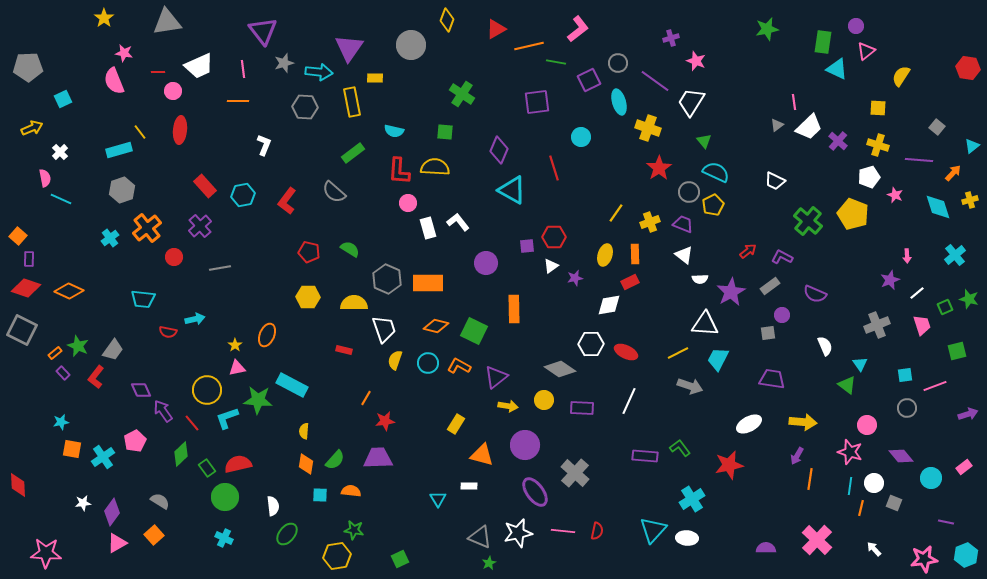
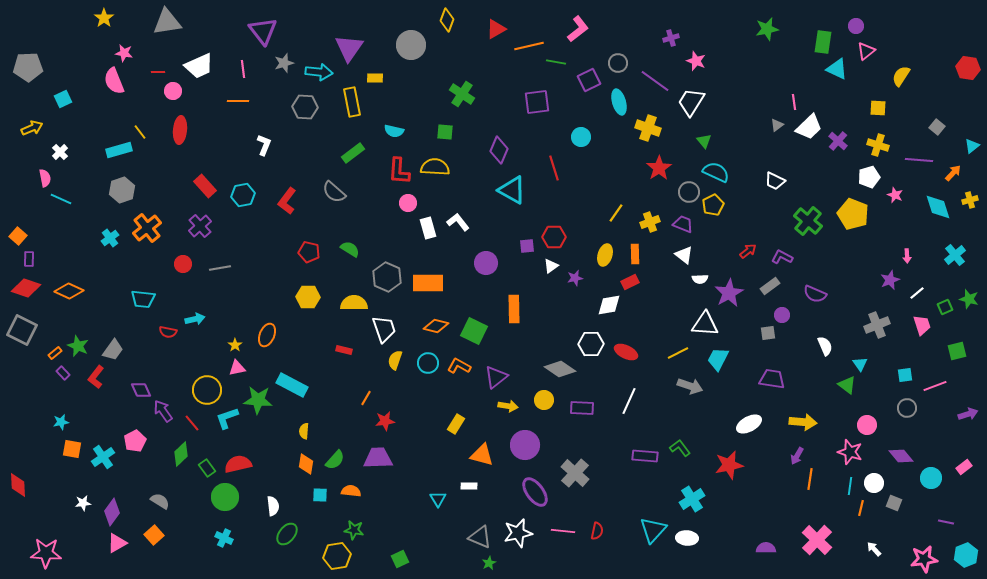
red circle at (174, 257): moved 9 px right, 7 px down
gray hexagon at (387, 279): moved 2 px up
purple star at (731, 292): moved 2 px left, 1 px down
